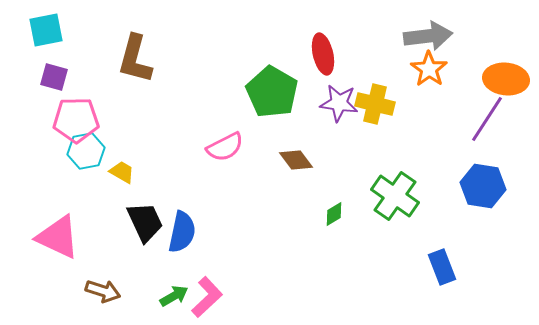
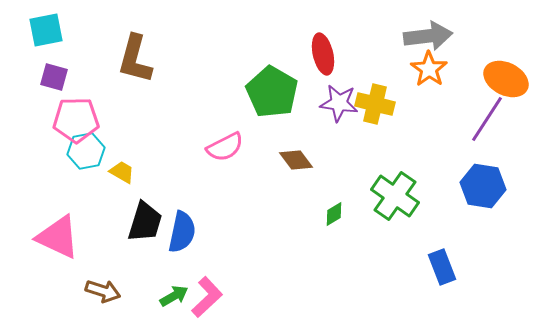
orange ellipse: rotated 21 degrees clockwise
black trapezoid: rotated 42 degrees clockwise
